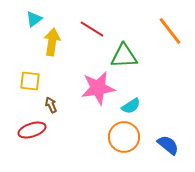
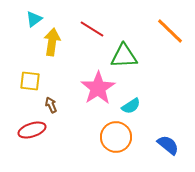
orange line: rotated 8 degrees counterclockwise
pink star: rotated 24 degrees counterclockwise
orange circle: moved 8 px left
